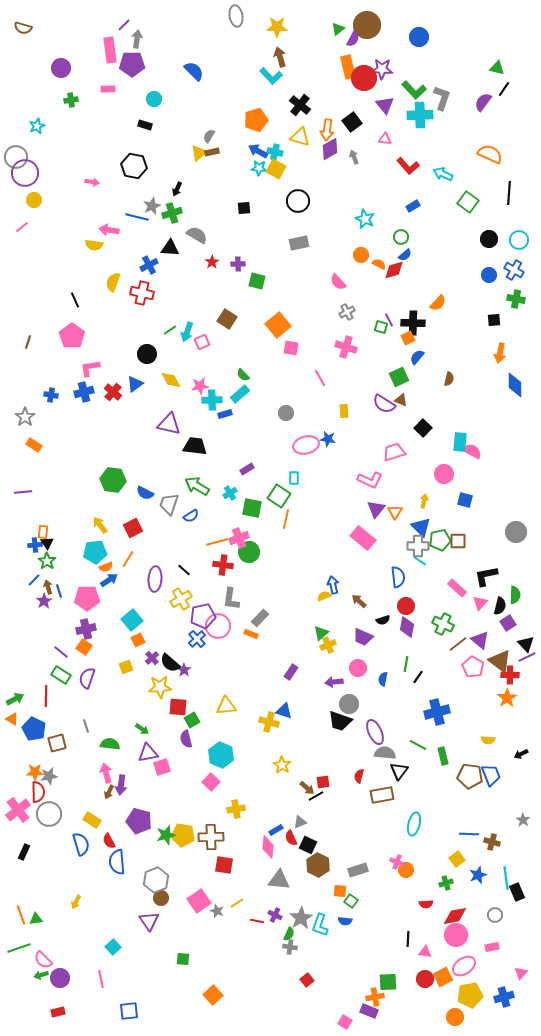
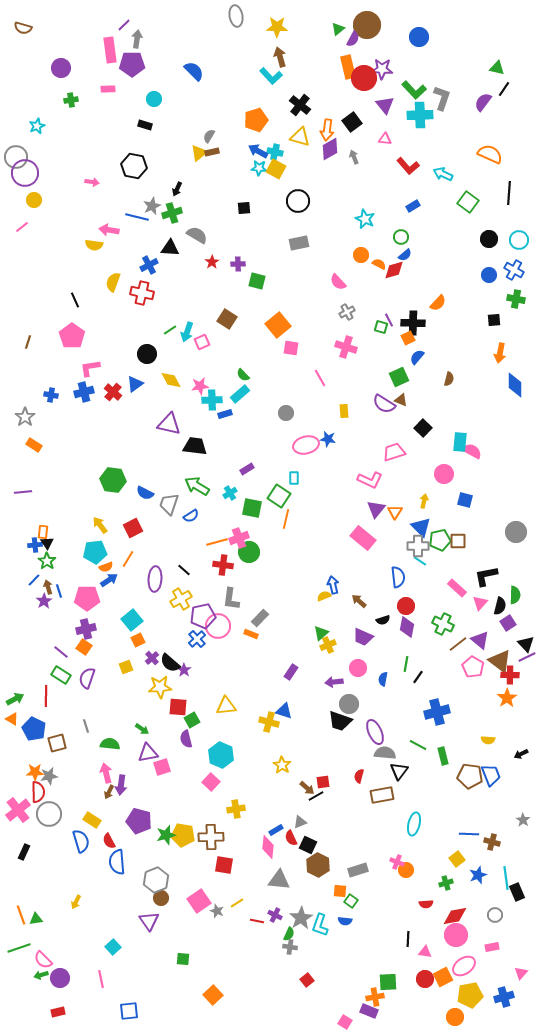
blue semicircle at (81, 844): moved 3 px up
